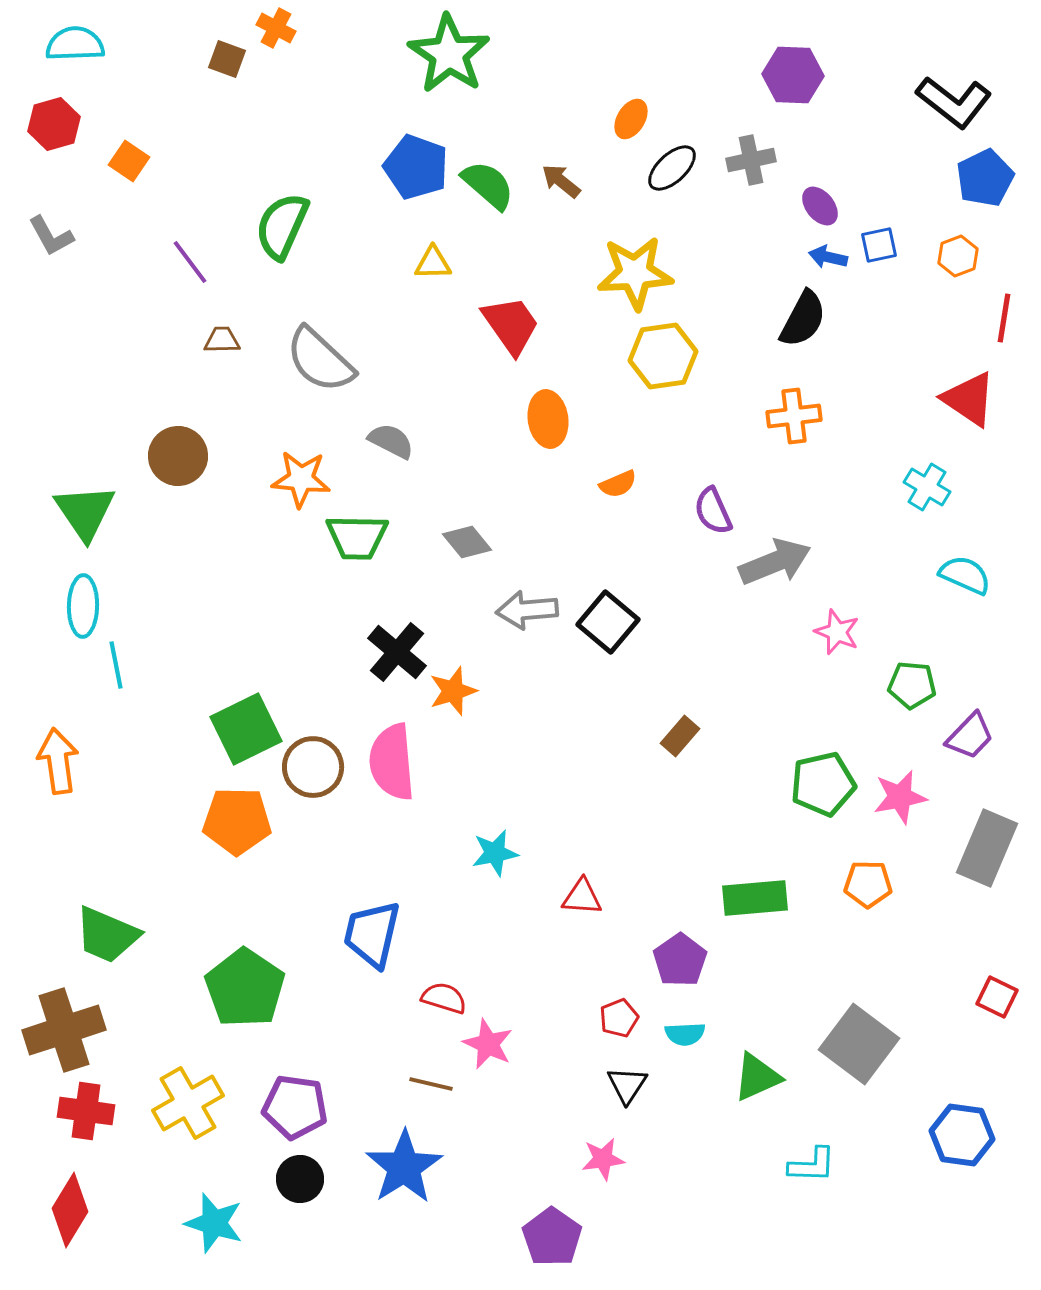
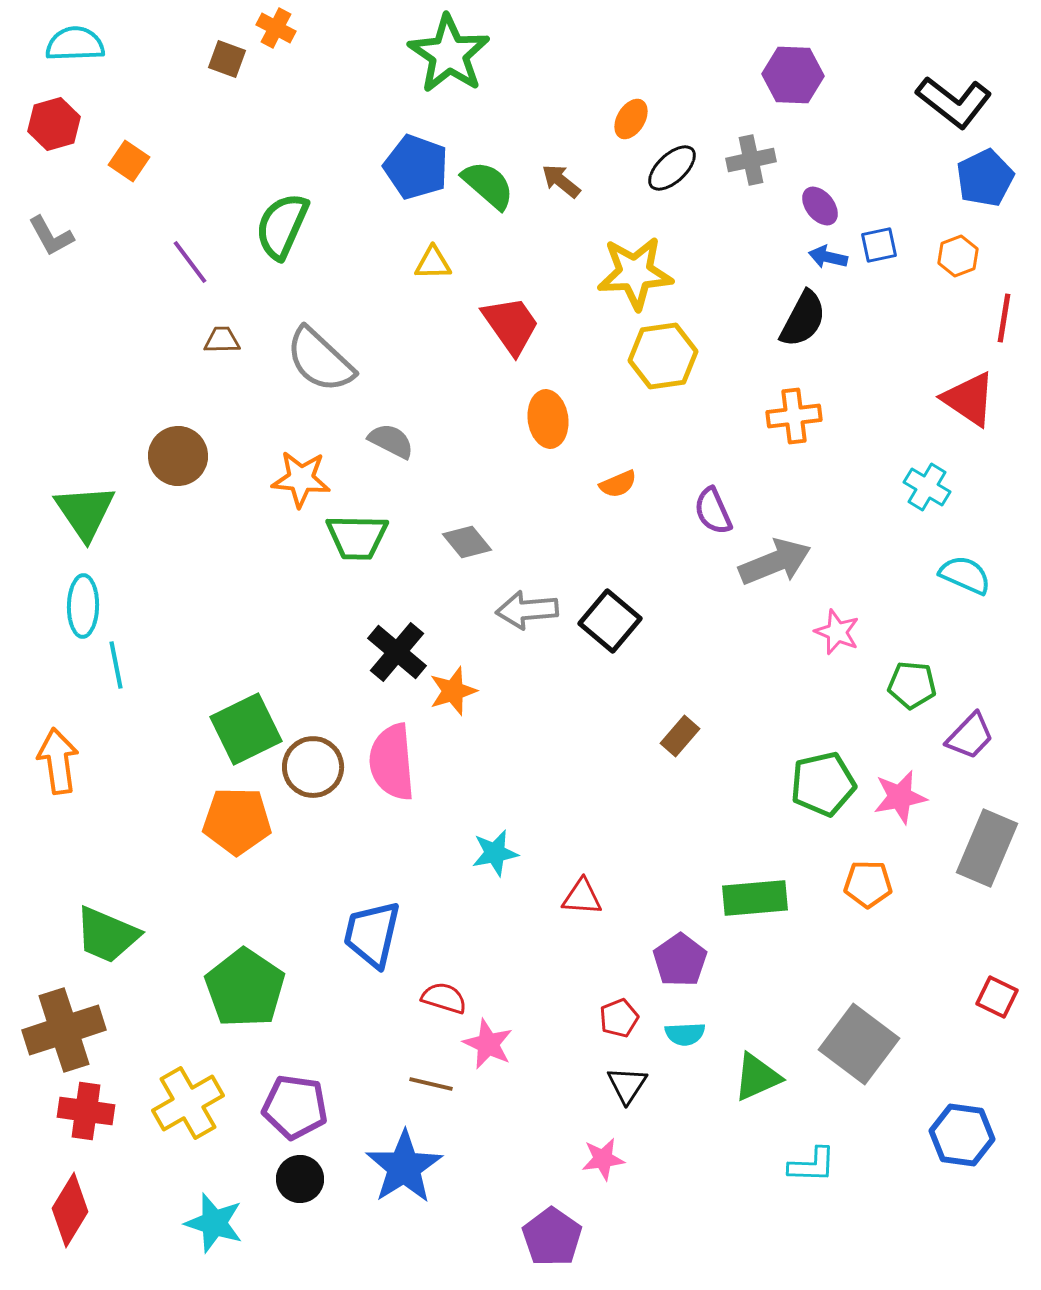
black square at (608, 622): moved 2 px right, 1 px up
